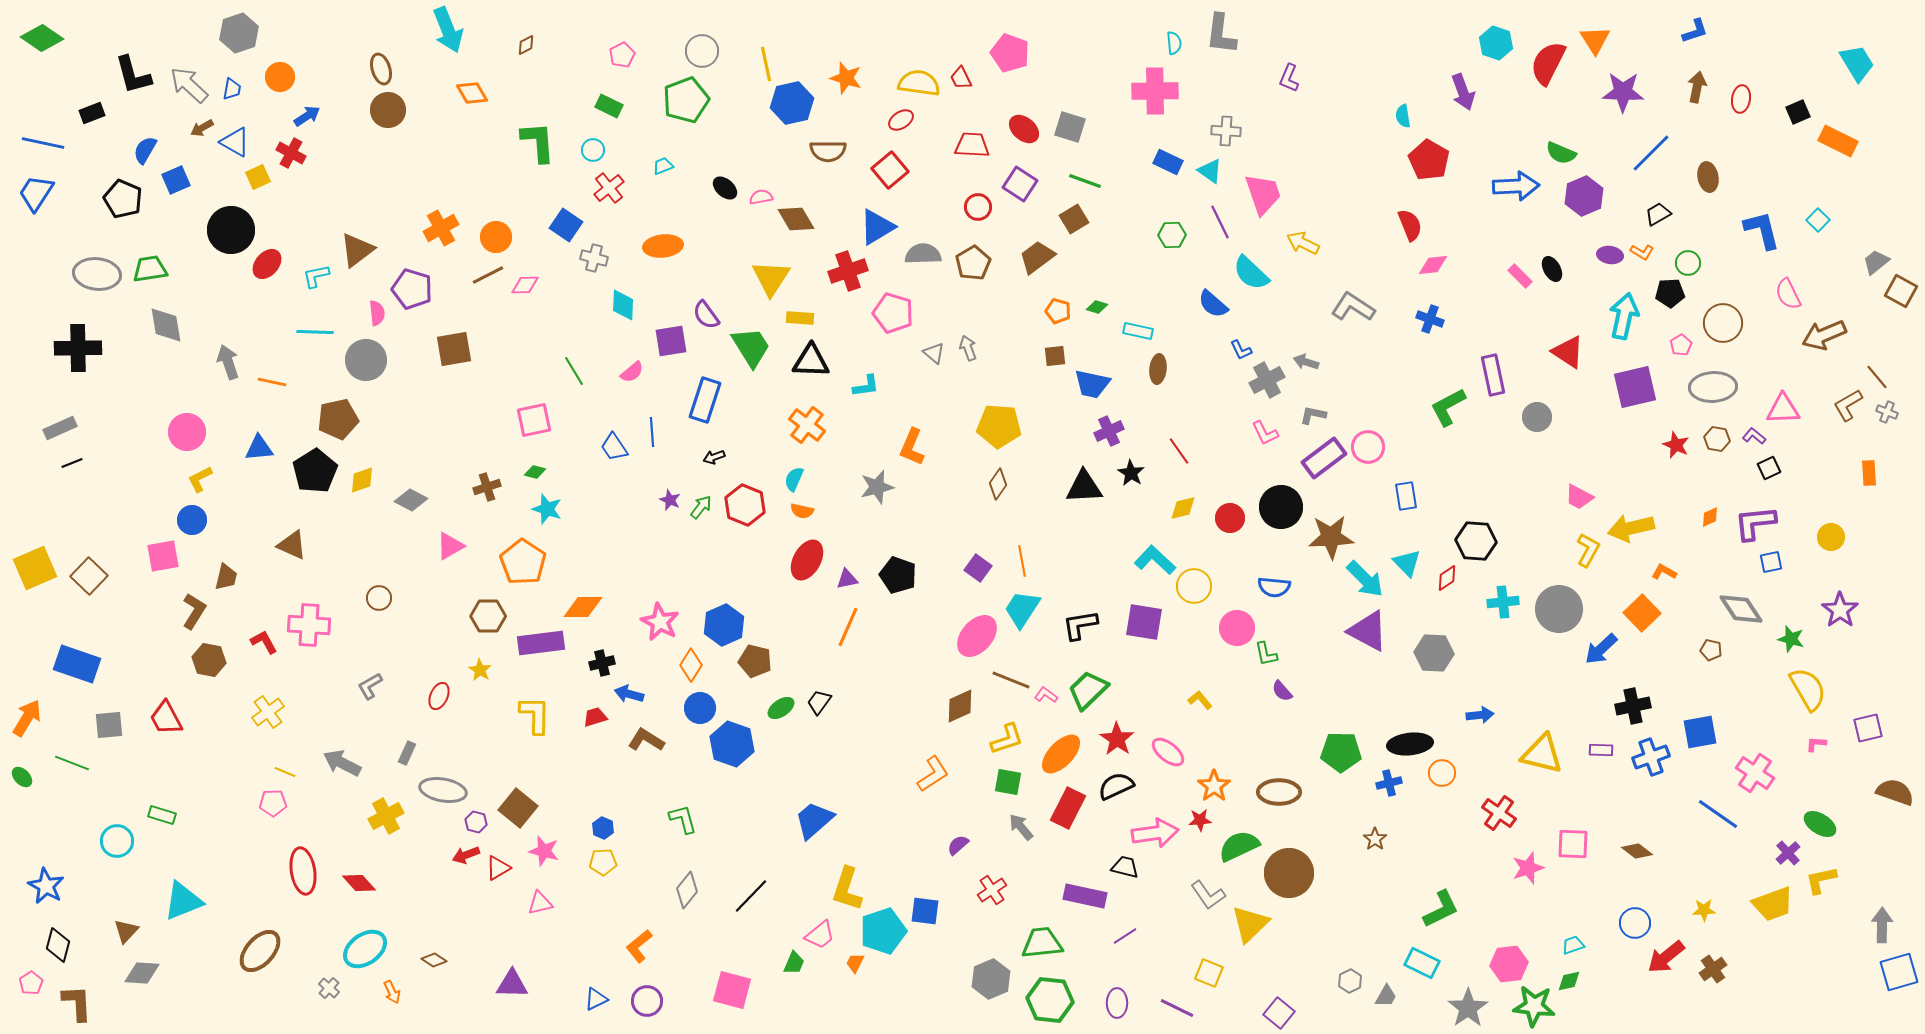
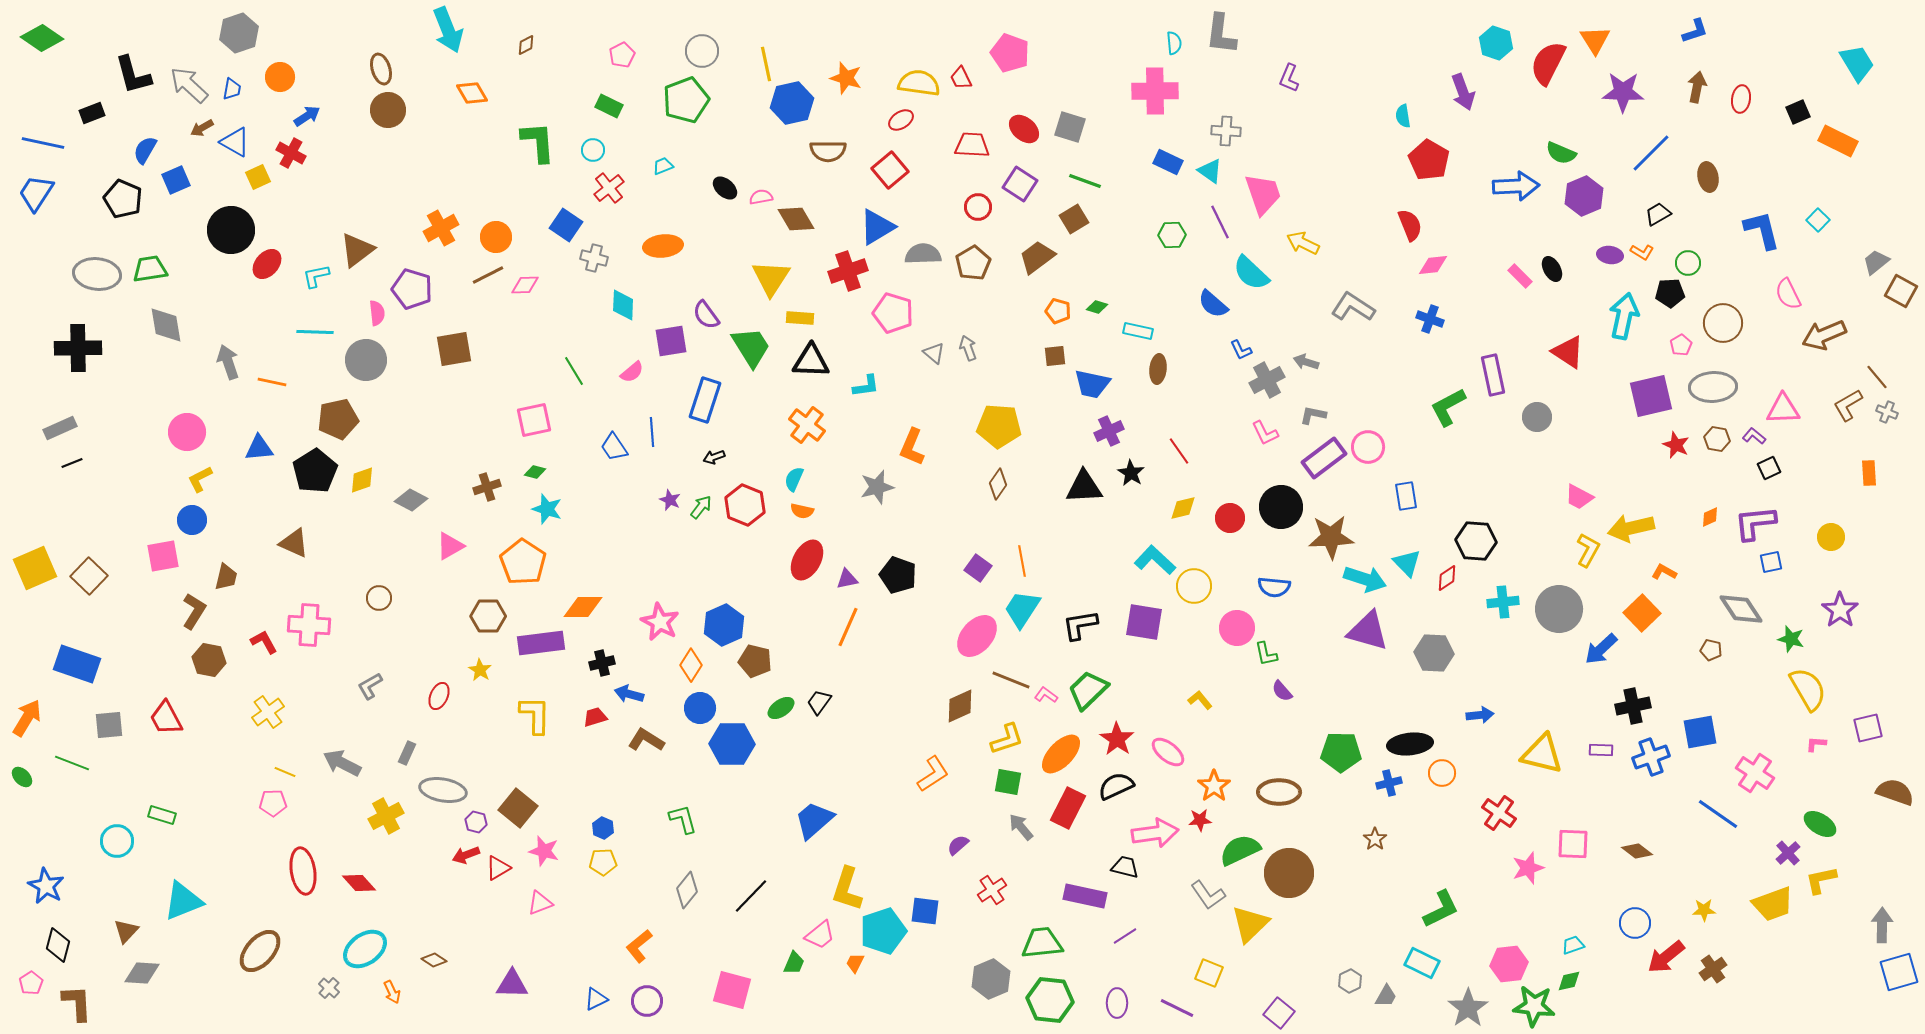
purple square at (1635, 387): moved 16 px right, 9 px down
brown triangle at (292, 545): moved 2 px right, 2 px up
cyan arrow at (1365, 579): rotated 27 degrees counterclockwise
purple triangle at (1368, 631): rotated 12 degrees counterclockwise
blue hexagon at (732, 744): rotated 18 degrees counterclockwise
green semicircle at (1239, 846): moved 1 px right, 4 px down
pink triangle at (540, 903): rotated 8 degrees counterclockwise
